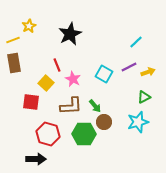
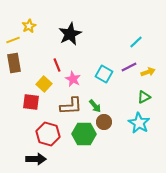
yellow square: moved 2 px left, 1 px down
cyan star: moved 1 px right, 1 px down; rotated 25 degrees counterclockwise
